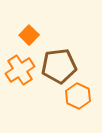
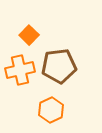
orange cross: rotated 20 degrees clockwise
orange hexagon: moved 27 px left, 14 px down; rotated 10 degrees clockwise
